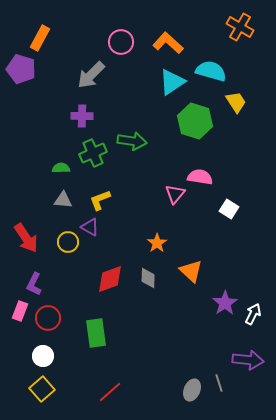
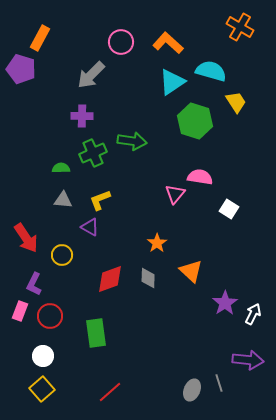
yellow circle: moved 6 px left, 13 px down
red circle: moved 2 px right, 2 px up
